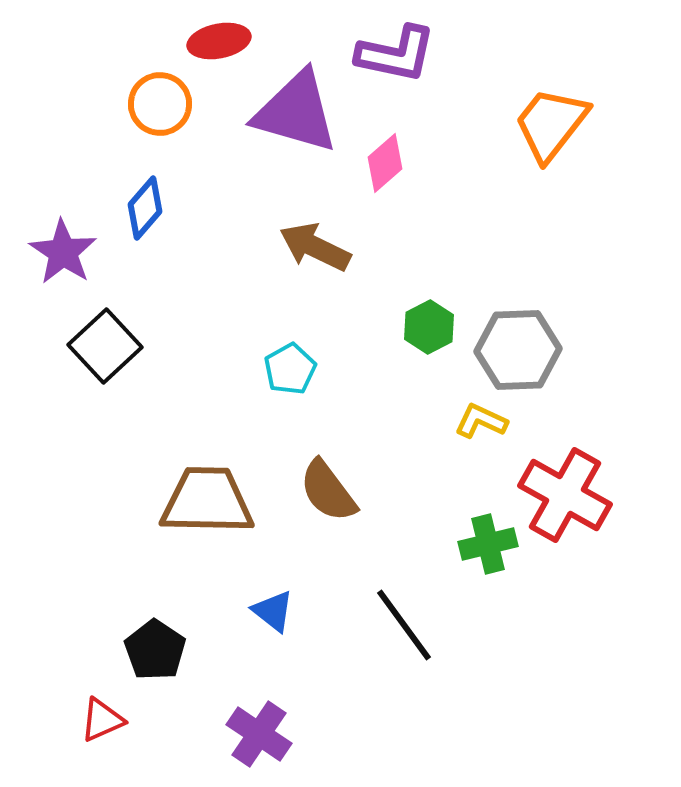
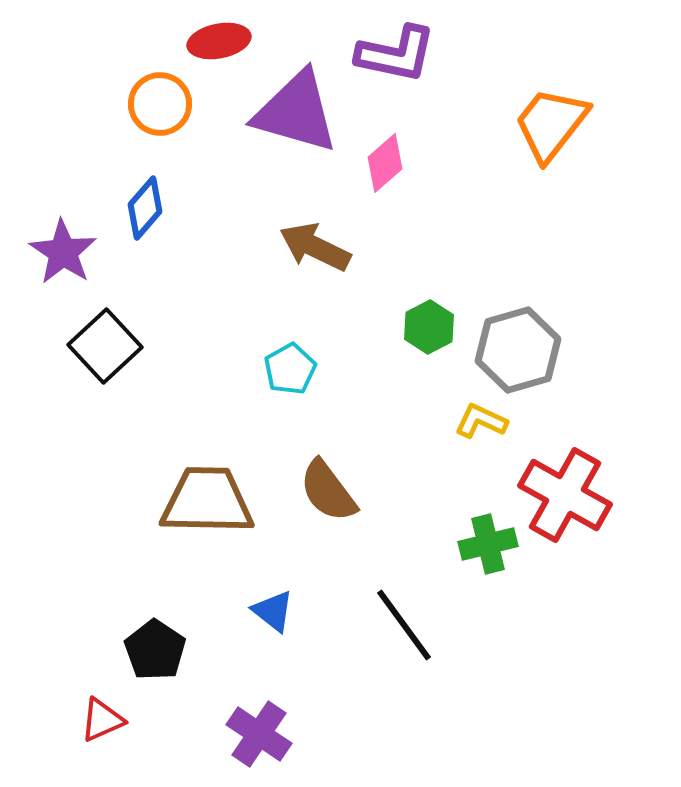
gray hexagon: rotated 14 degrees counterclockwise
